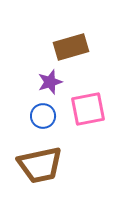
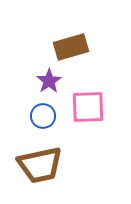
purple star: moved 1 px left, 1 px up; rotated 15 degrees counterclockwise
pink square: moved 2 px up; rotated 9 degrees clockwise
